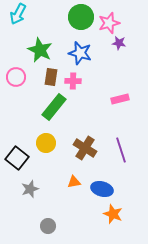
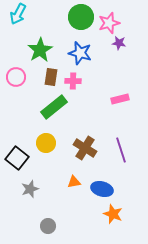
green star: rotated 15 degrees clockwise
green rectangle: rotated 12 degrees clockwise
